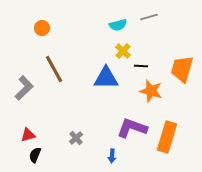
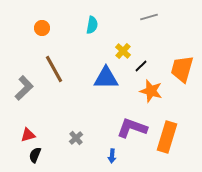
cyan semicircle: moved 26 px left; rotated 66 degrees counterclockwise
black line: rotated 48 degrees counterclockwise
